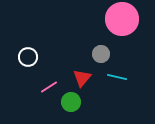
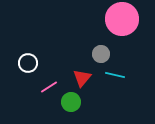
white circle: moved 6 px down
cyan line: moved 2 px left, 2 px up
